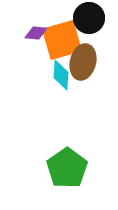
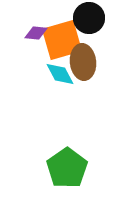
brown ellipse: rotated 20 degrees counterclockwise
cyan diamond: moved 1 px left, 1 px up; rotated 32 degrees counterclockwise
